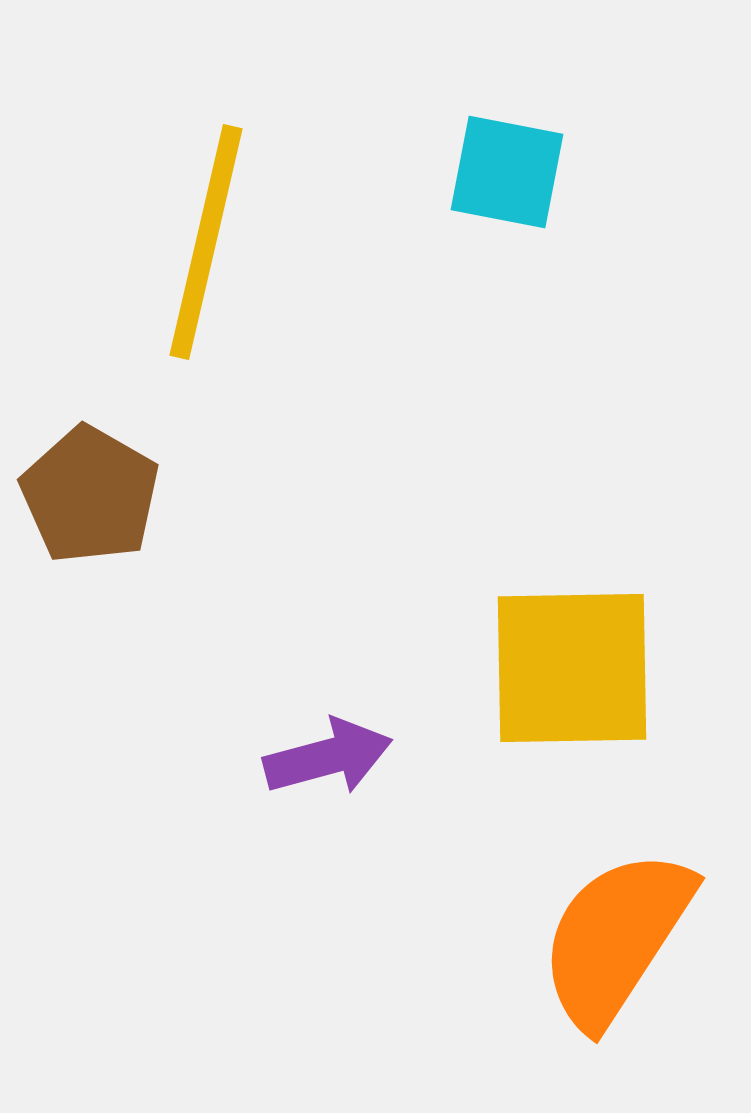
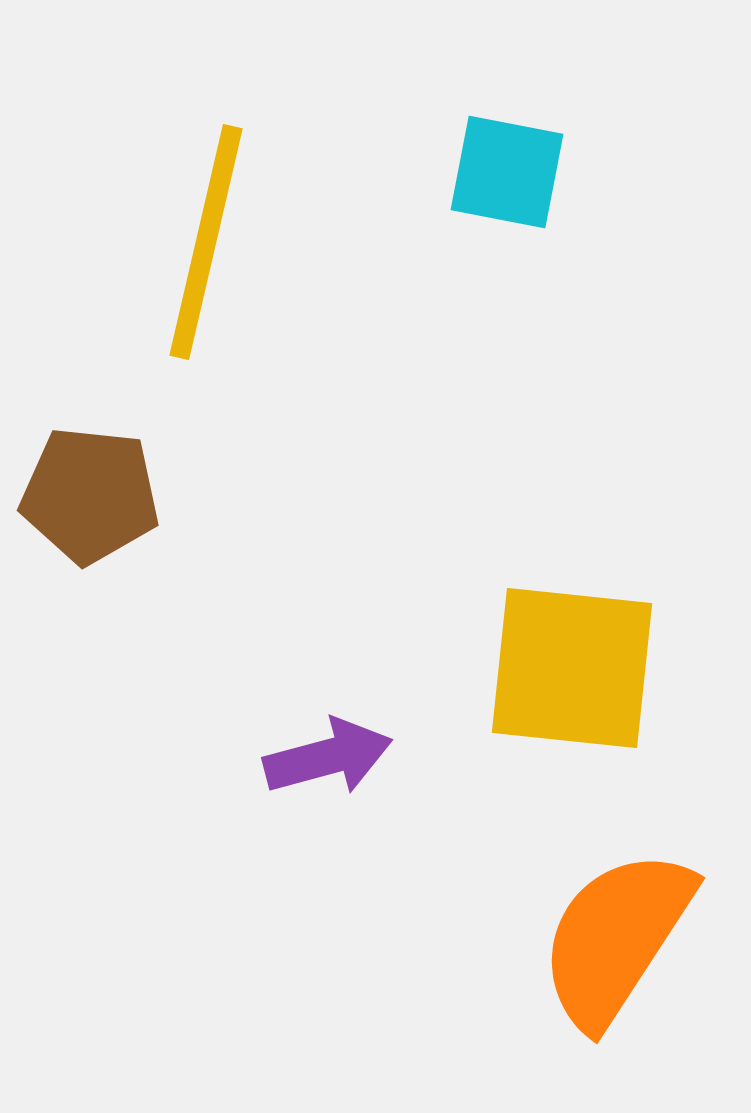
brown pentagon: rotated 24 degrees counterclockwise
yellow square: rotated 7 degrees clockwise
